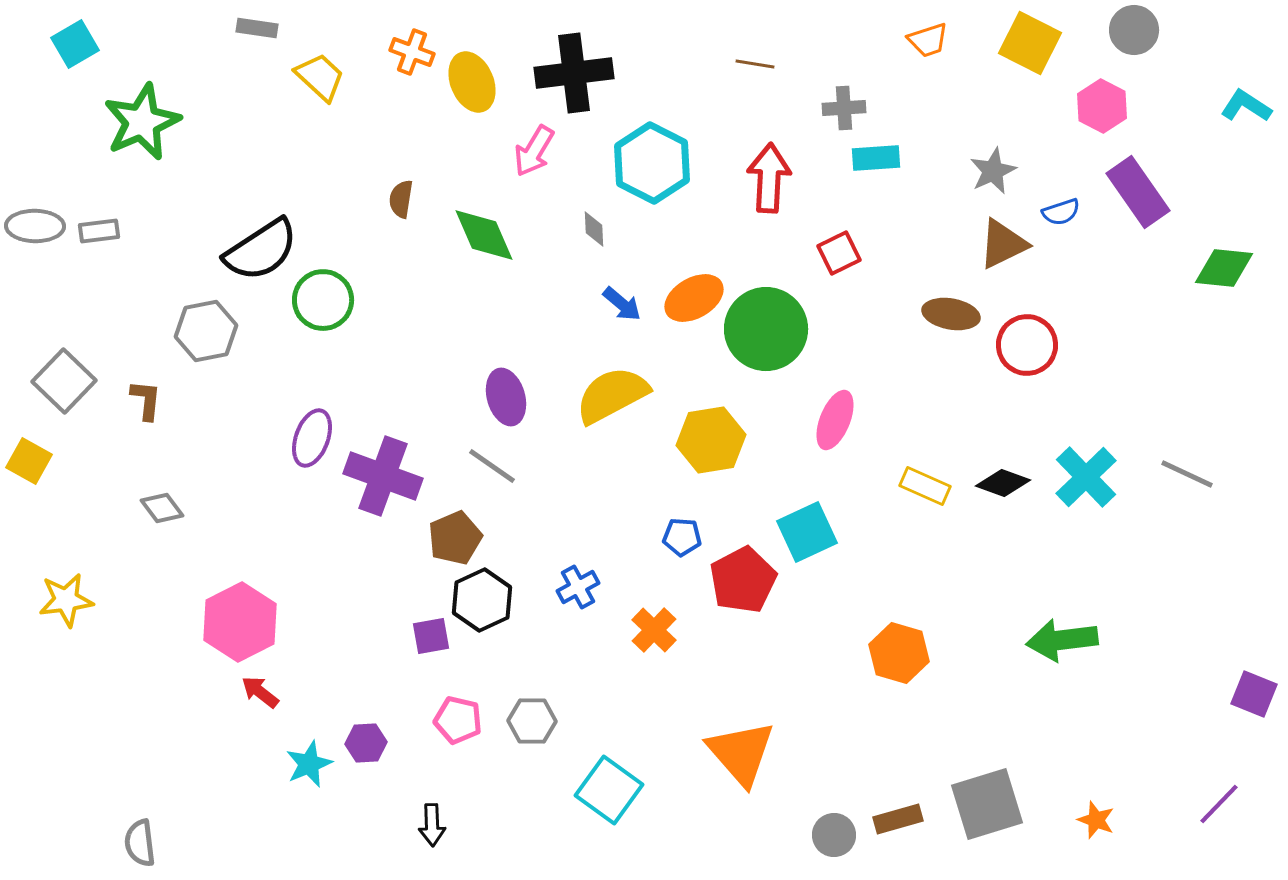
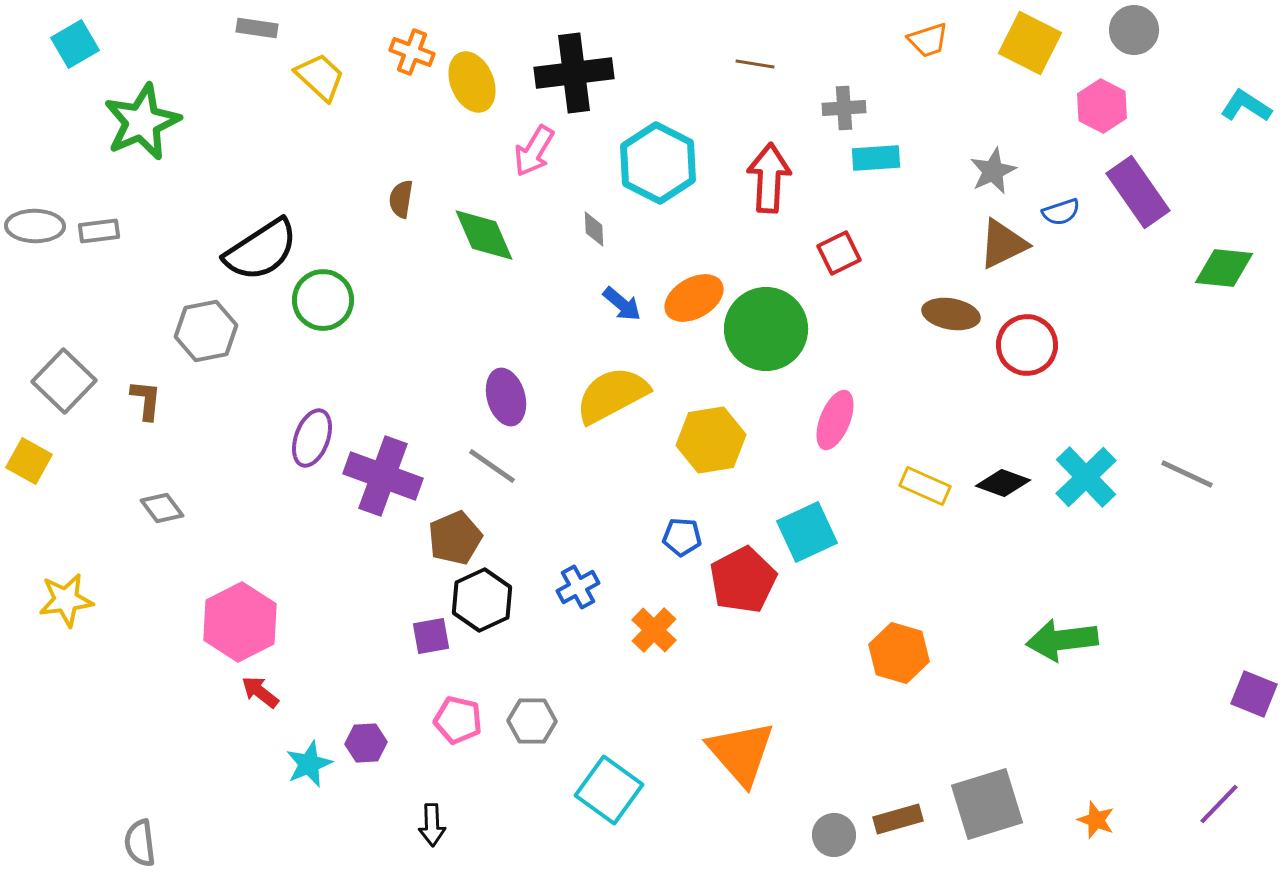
cyan hexagon at (652, 163): moved 6 px right
